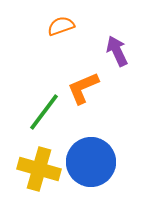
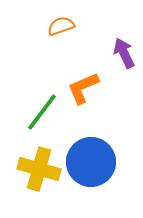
purple arrow: moved 7 px right, 2 px down
green line: moved 2 px left
